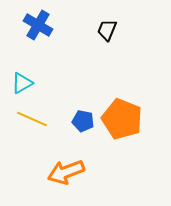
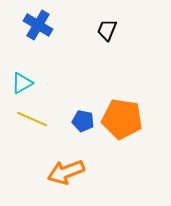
orange pentagon: rotated 12 degrees counterclockwise
